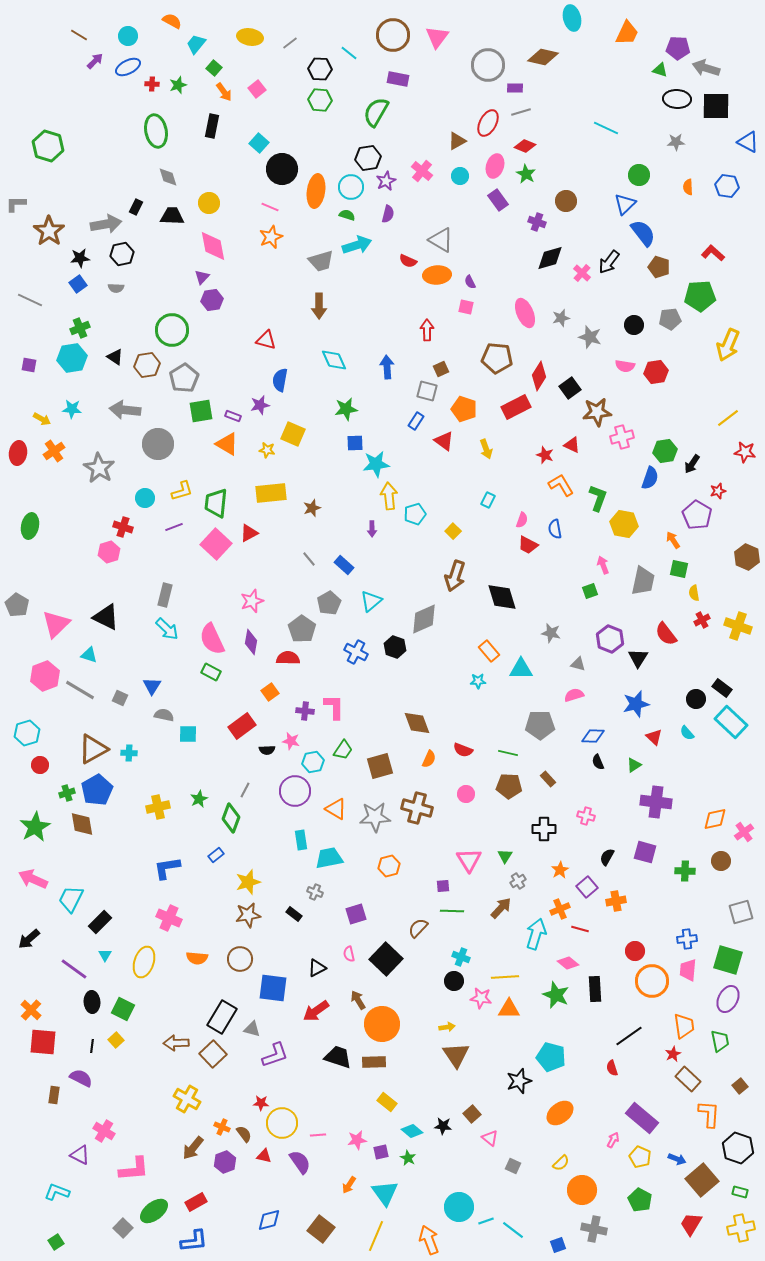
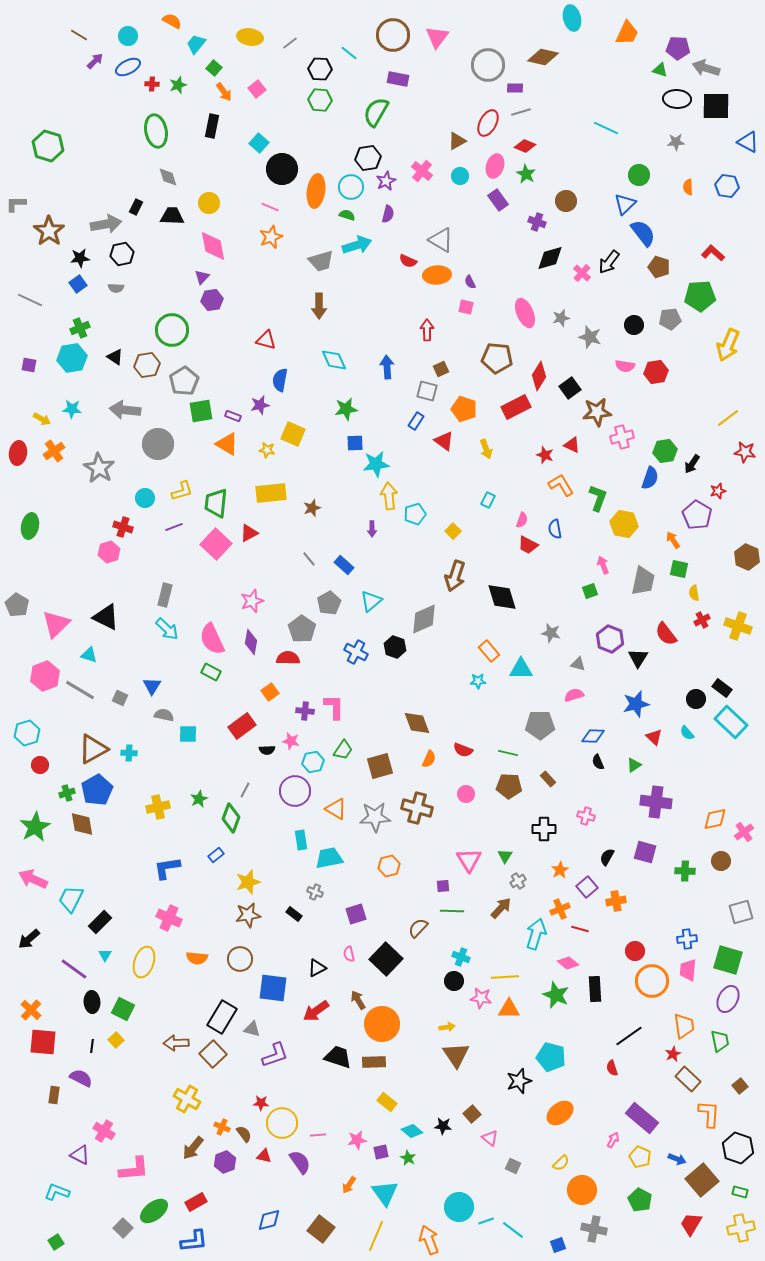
gray pentagon at (184, 378): moved 3 px down
